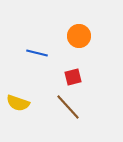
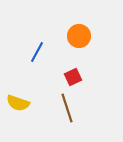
blue line: moved 1 px up; rotated 75 degrees counterclockwise
red square: rotated 12 degrees counterclockwise
brown line: moved 1 px left, 1 px down; rotated 24 degrees clockwise
